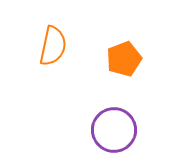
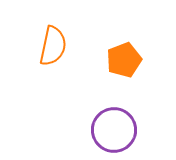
orange pentagon: moved 1 px down
